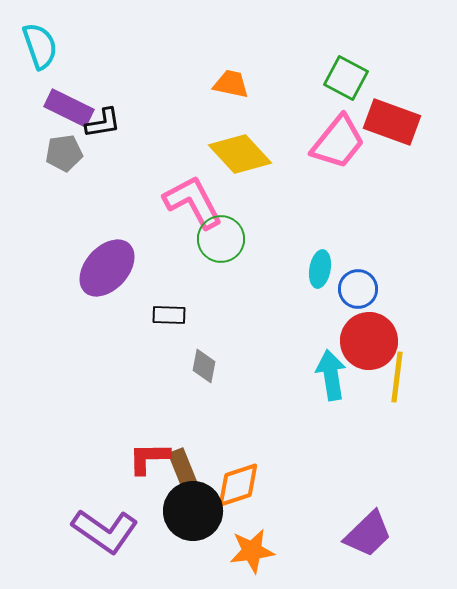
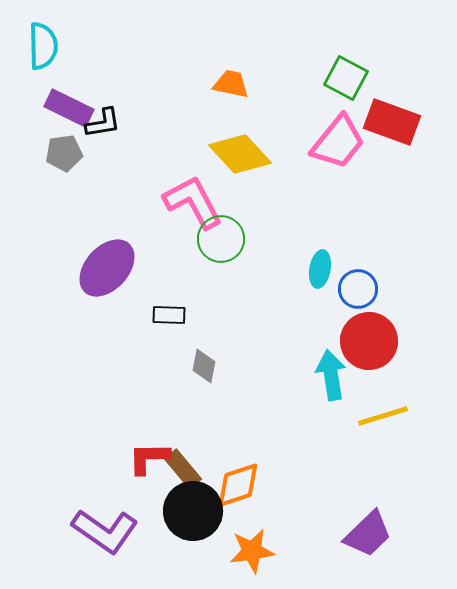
cyan semicircle: moved 3 px right; rotated 18 degrees clockwise
yellow line: moved 14 px left, 39 px down; rotated 66 degrees clockwise
brown rectangle: rotated 18 degrees counterclockwise
